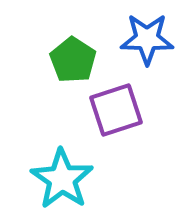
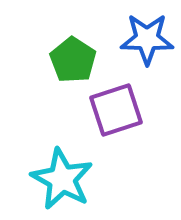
cyan star: rotated 6 degrees counterclockwise
